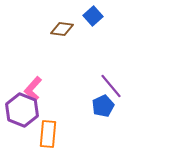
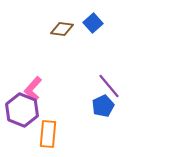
blue square: moved 7 px down
purple line: moved 2 px left
